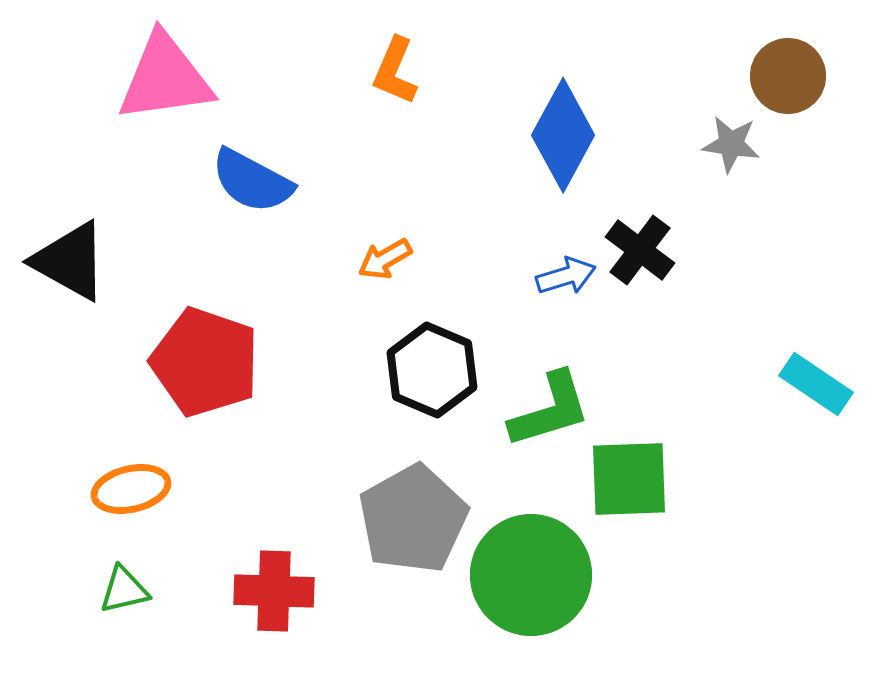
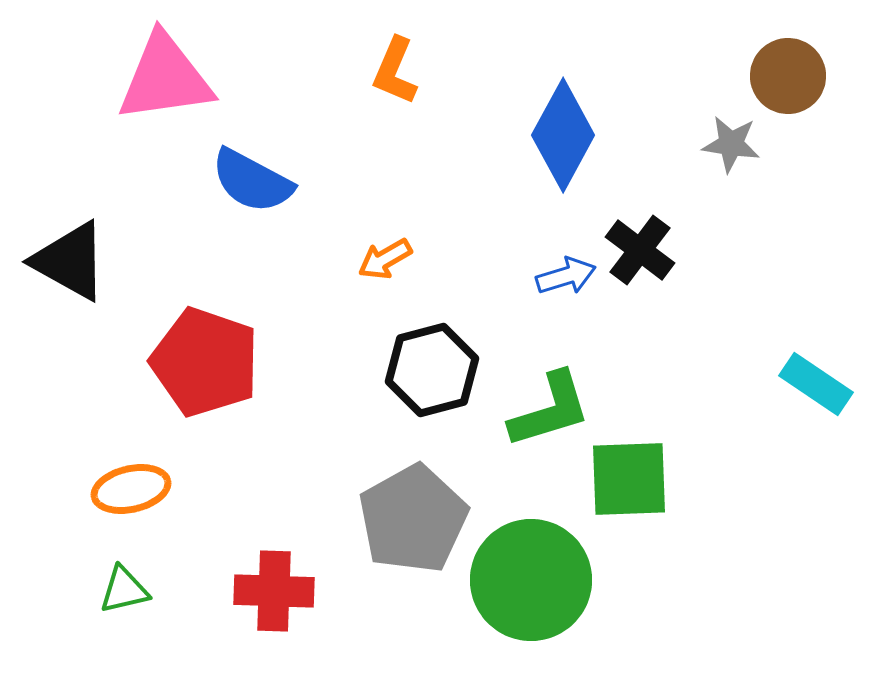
black hexagon: rotated 22 degrees clockwise
green circle: moved 5 px down
